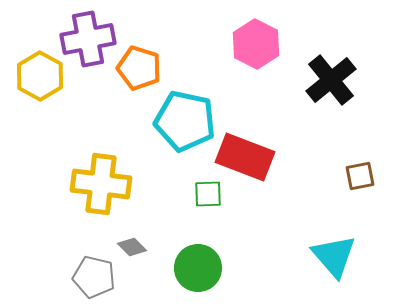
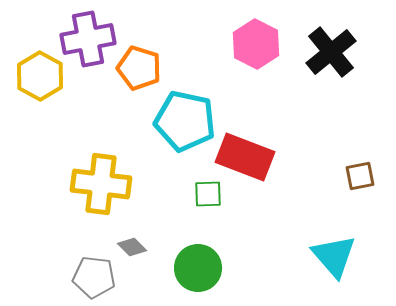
black cross: moved 28 px up
gray pentagon: rotated 6 degrees counterclockwise
